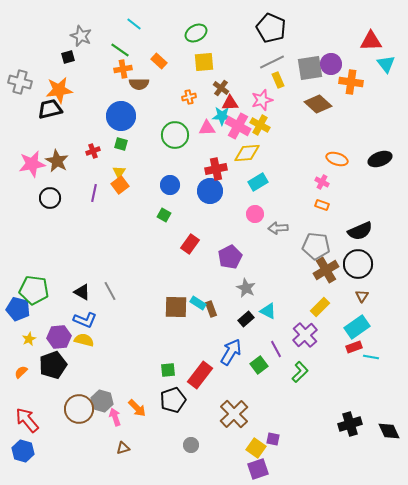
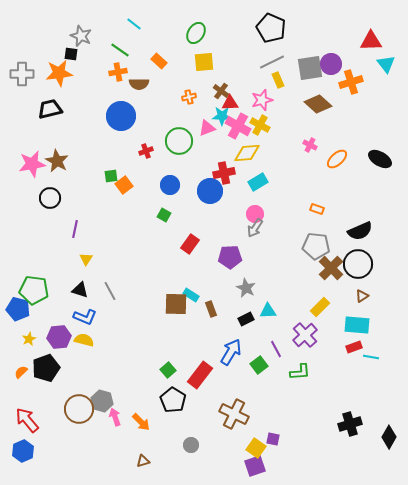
green ellipse at (196, 33): rotated 30 degrees counterclockwise
black square at (68, 57): moved 3 px right, 3 px up; rotated 24 degrees clockwise
orange cross at (123, 69): moved 5 px left, 3 px down
gray cross at (20, 82): moved 2 px right, 8 px up; rotated 15 degrees counterclockwise
orange cross at (351, 82): rotated 25 degrees counterclockwise
brown cross at (221, 88): moved 3 px down
orange star at (59, 90): moved 17 px up
pink triangle at (207, 128): rotated 18 degrees counterclockwise
green circle at (175, 135): moved 4 px right, 6 px down
green square at (121, 144): moved 10 px left, 32 px down; rotated 24 degrees counterclockwise
red cross at (93, 151): moved 53 px right
orange ellipse at (337, 159): rotated 60 degrees counterclockwise
black ellipse at (380, 159): rotated 50 degrees clockwise
red cross at (216, 169): moved 8 px right, 4 px down
yellow triangle at (119, 172): moved 33 px left, 87 px down
pink cross at (322, 182): moved 12 px left, 37 px up
orange square at (120, 185): moved 4 px right
purple line at (94, 193): moved 19 px left, 36 px down
orange rectangle at (322, 205): moved 5 px left, 4 px down
gray arrow at (278, 228): moved 23 px left; rotated 54 degrees counterclockwise
purple pentagon at (230, 257): rotated 25 degrees clockwise
brown cross at (326, 270): moved 5 px right, 2 px up; rotated 15 degrees counterclockwise
black triangle at (82, 292): moved 2 px left, 2 px up; rotated 12 degrees counterclockwise
brown triangle at (362, 296): rotated 24 degrees clockwise
cyan rectangle at (198, 303): moved 7 px left, 8 px up
brown square at (176, 307): moved 3 px up
cyan triangle at (268, 311): rotated 30 degrees counterclockwise
black rectangle at (246, 319): rotated 14 degrees clockwise
blue L-shape at (85, 320): moved 3 px up
cyan rectangle at (357, 327): moved 2 px up; rotated 40 degrees clockwise
black pentagon at (53, 365): moved 7 px left, 3 px down
green square at (168, 370): rotated 35 degrees counterclockwise
green L-shape at (300, 372): rotated 40 degrees clockwise
black pentagon at (173, 400): rotated 20 degrees counterclockwise
orange arrow at (137, 408): moved 4 px right, 14 px down
brown cross at (234, 414): rotated 20 degrees counterclockwise
black diamond at (389, 431): moved 6 px down; rotated 55 degrees clockwise
brown triangle at (123, 448): moved 20 px right, 13 px down
blue hexagon at (23, 451): rotated 20 degrees clockwise
purple square at (258, 469): moved 3 px left, 3 px up
